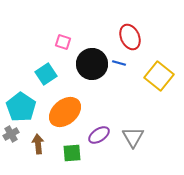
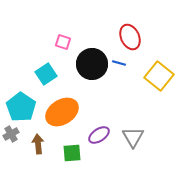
orange ellipse: moved 3 px left; rotated 8 degrees clockwise
